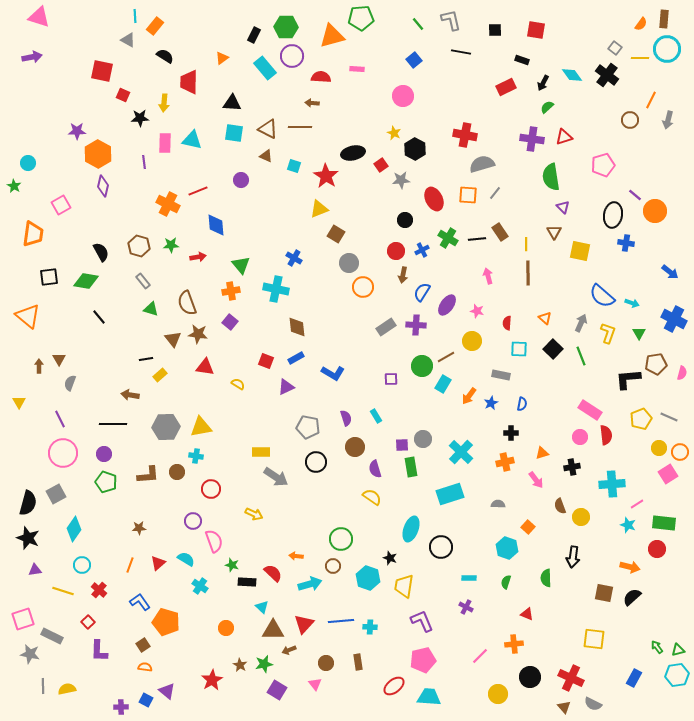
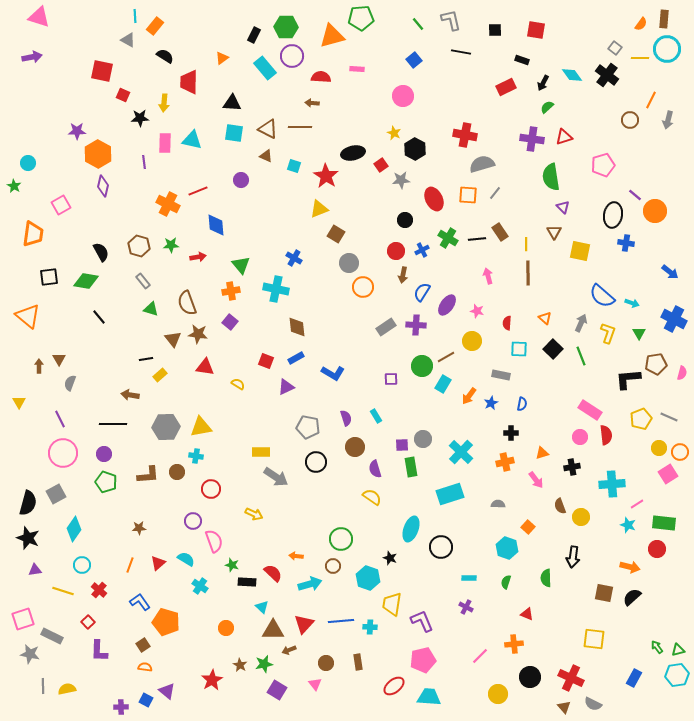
yellow trapezoid at (404, 586): moved 12 px left, 18 px down
